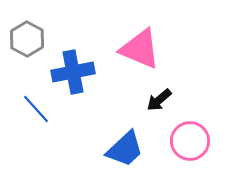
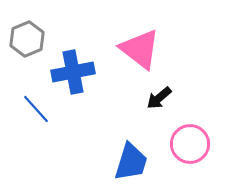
gray hexagon: rotated 8 degrees clockwise
pink triangle: rotated 15 degrees clockwise
black arrow: moved 2 px up
pink circle: moved 3 px down
blue trapezoid: moved 6 px right, 13 px down; rotated 30 degrees counterclockwise
